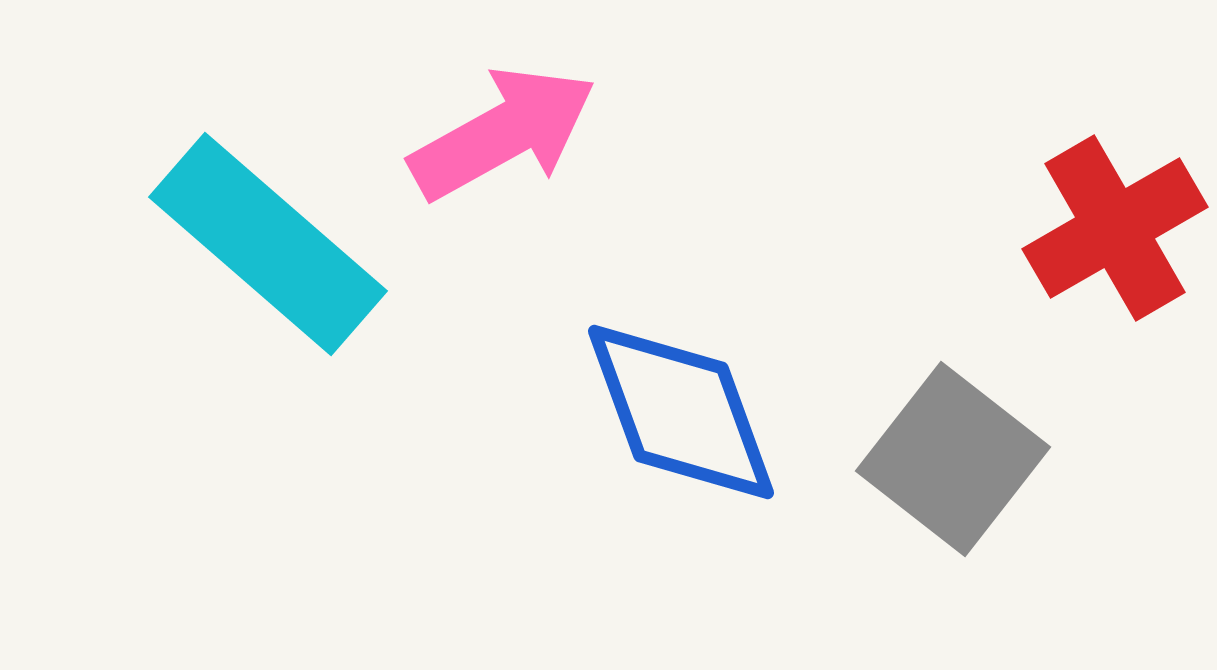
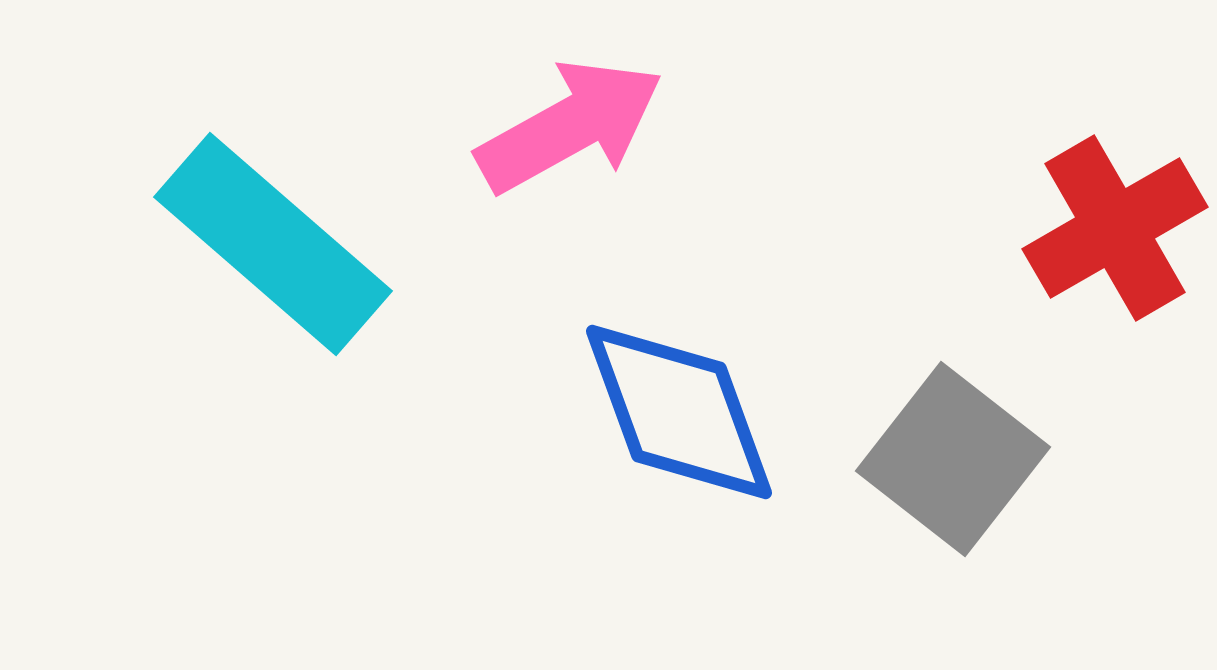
pink arrow: moved 67 px right, 7 px up
cyan rectangle: moved 5 px right
blue diamond: moved 2 px left
